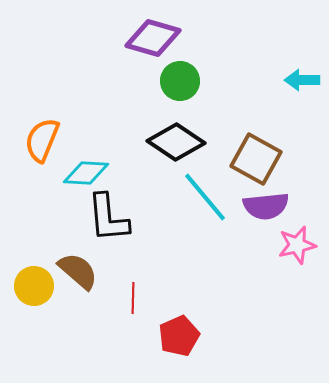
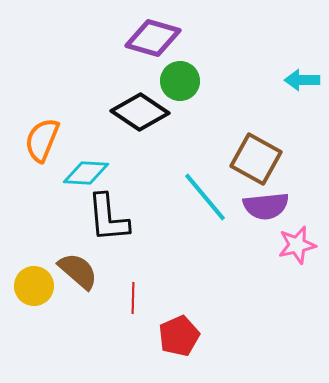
black diamond: moved 36 px left, 30 px up
